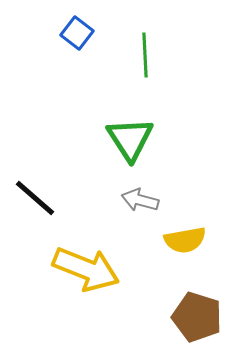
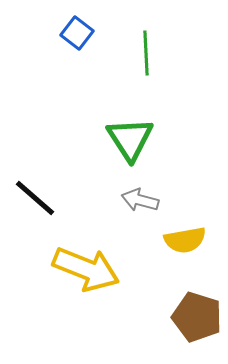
green line: moved 1 px right, 2 px up
